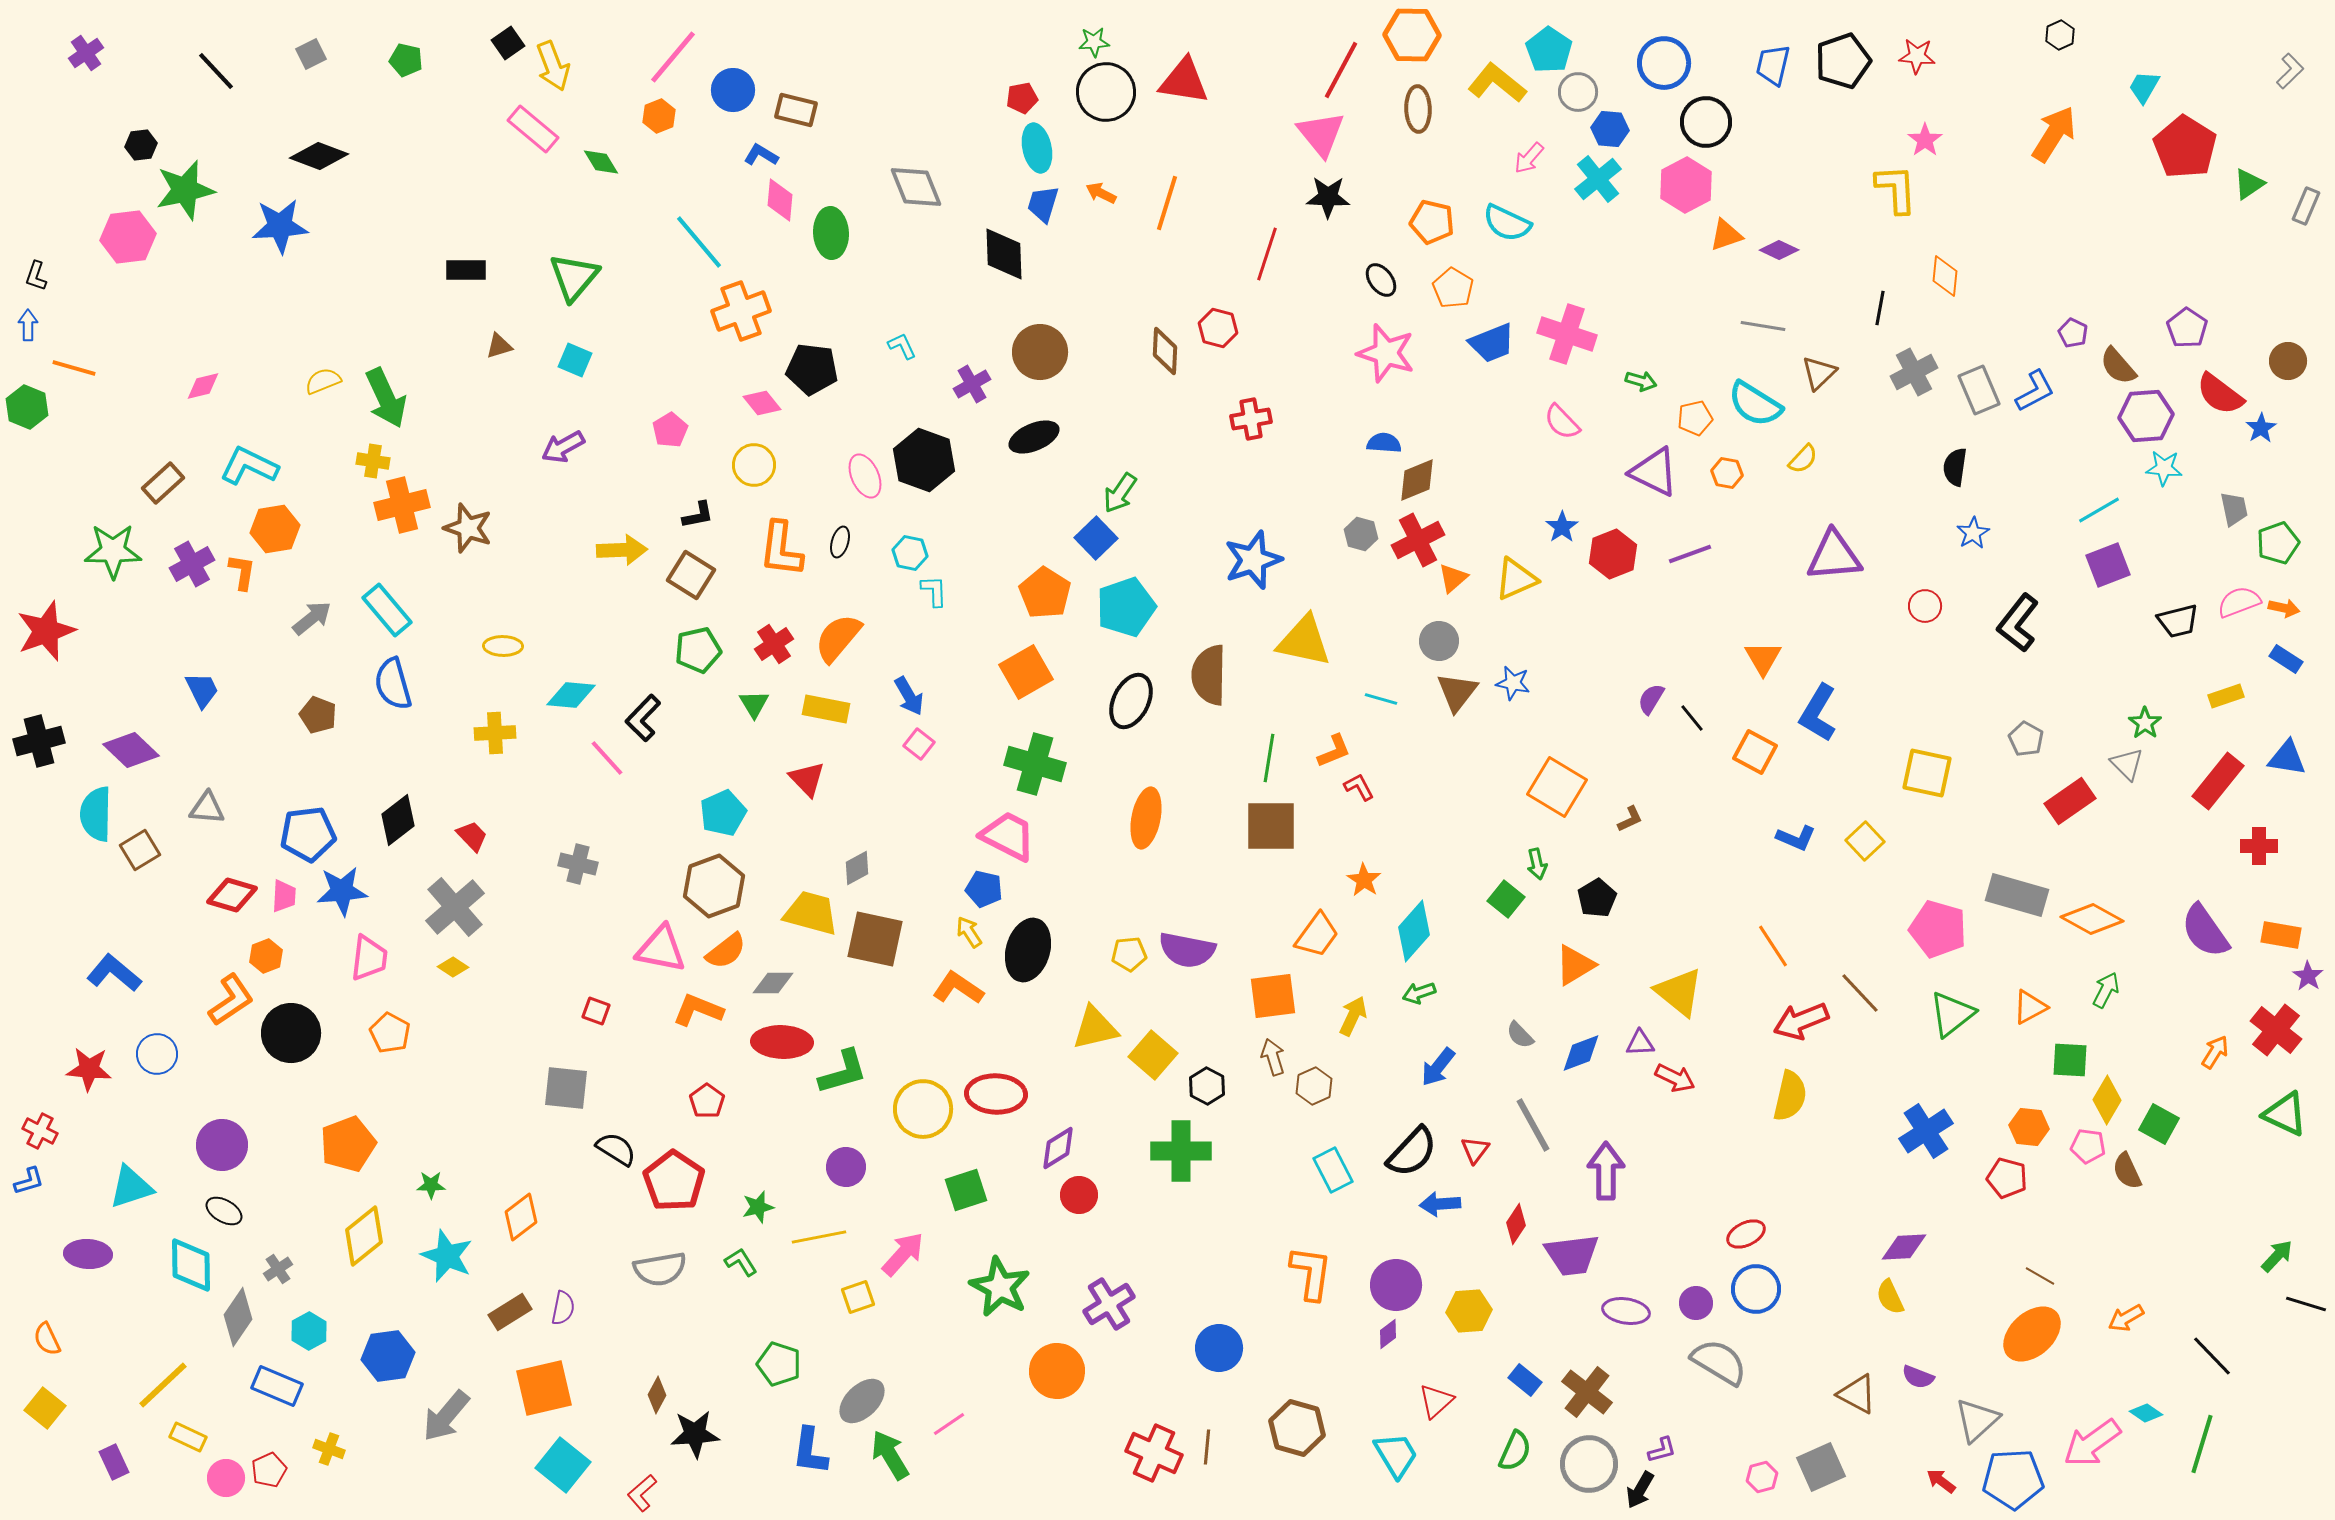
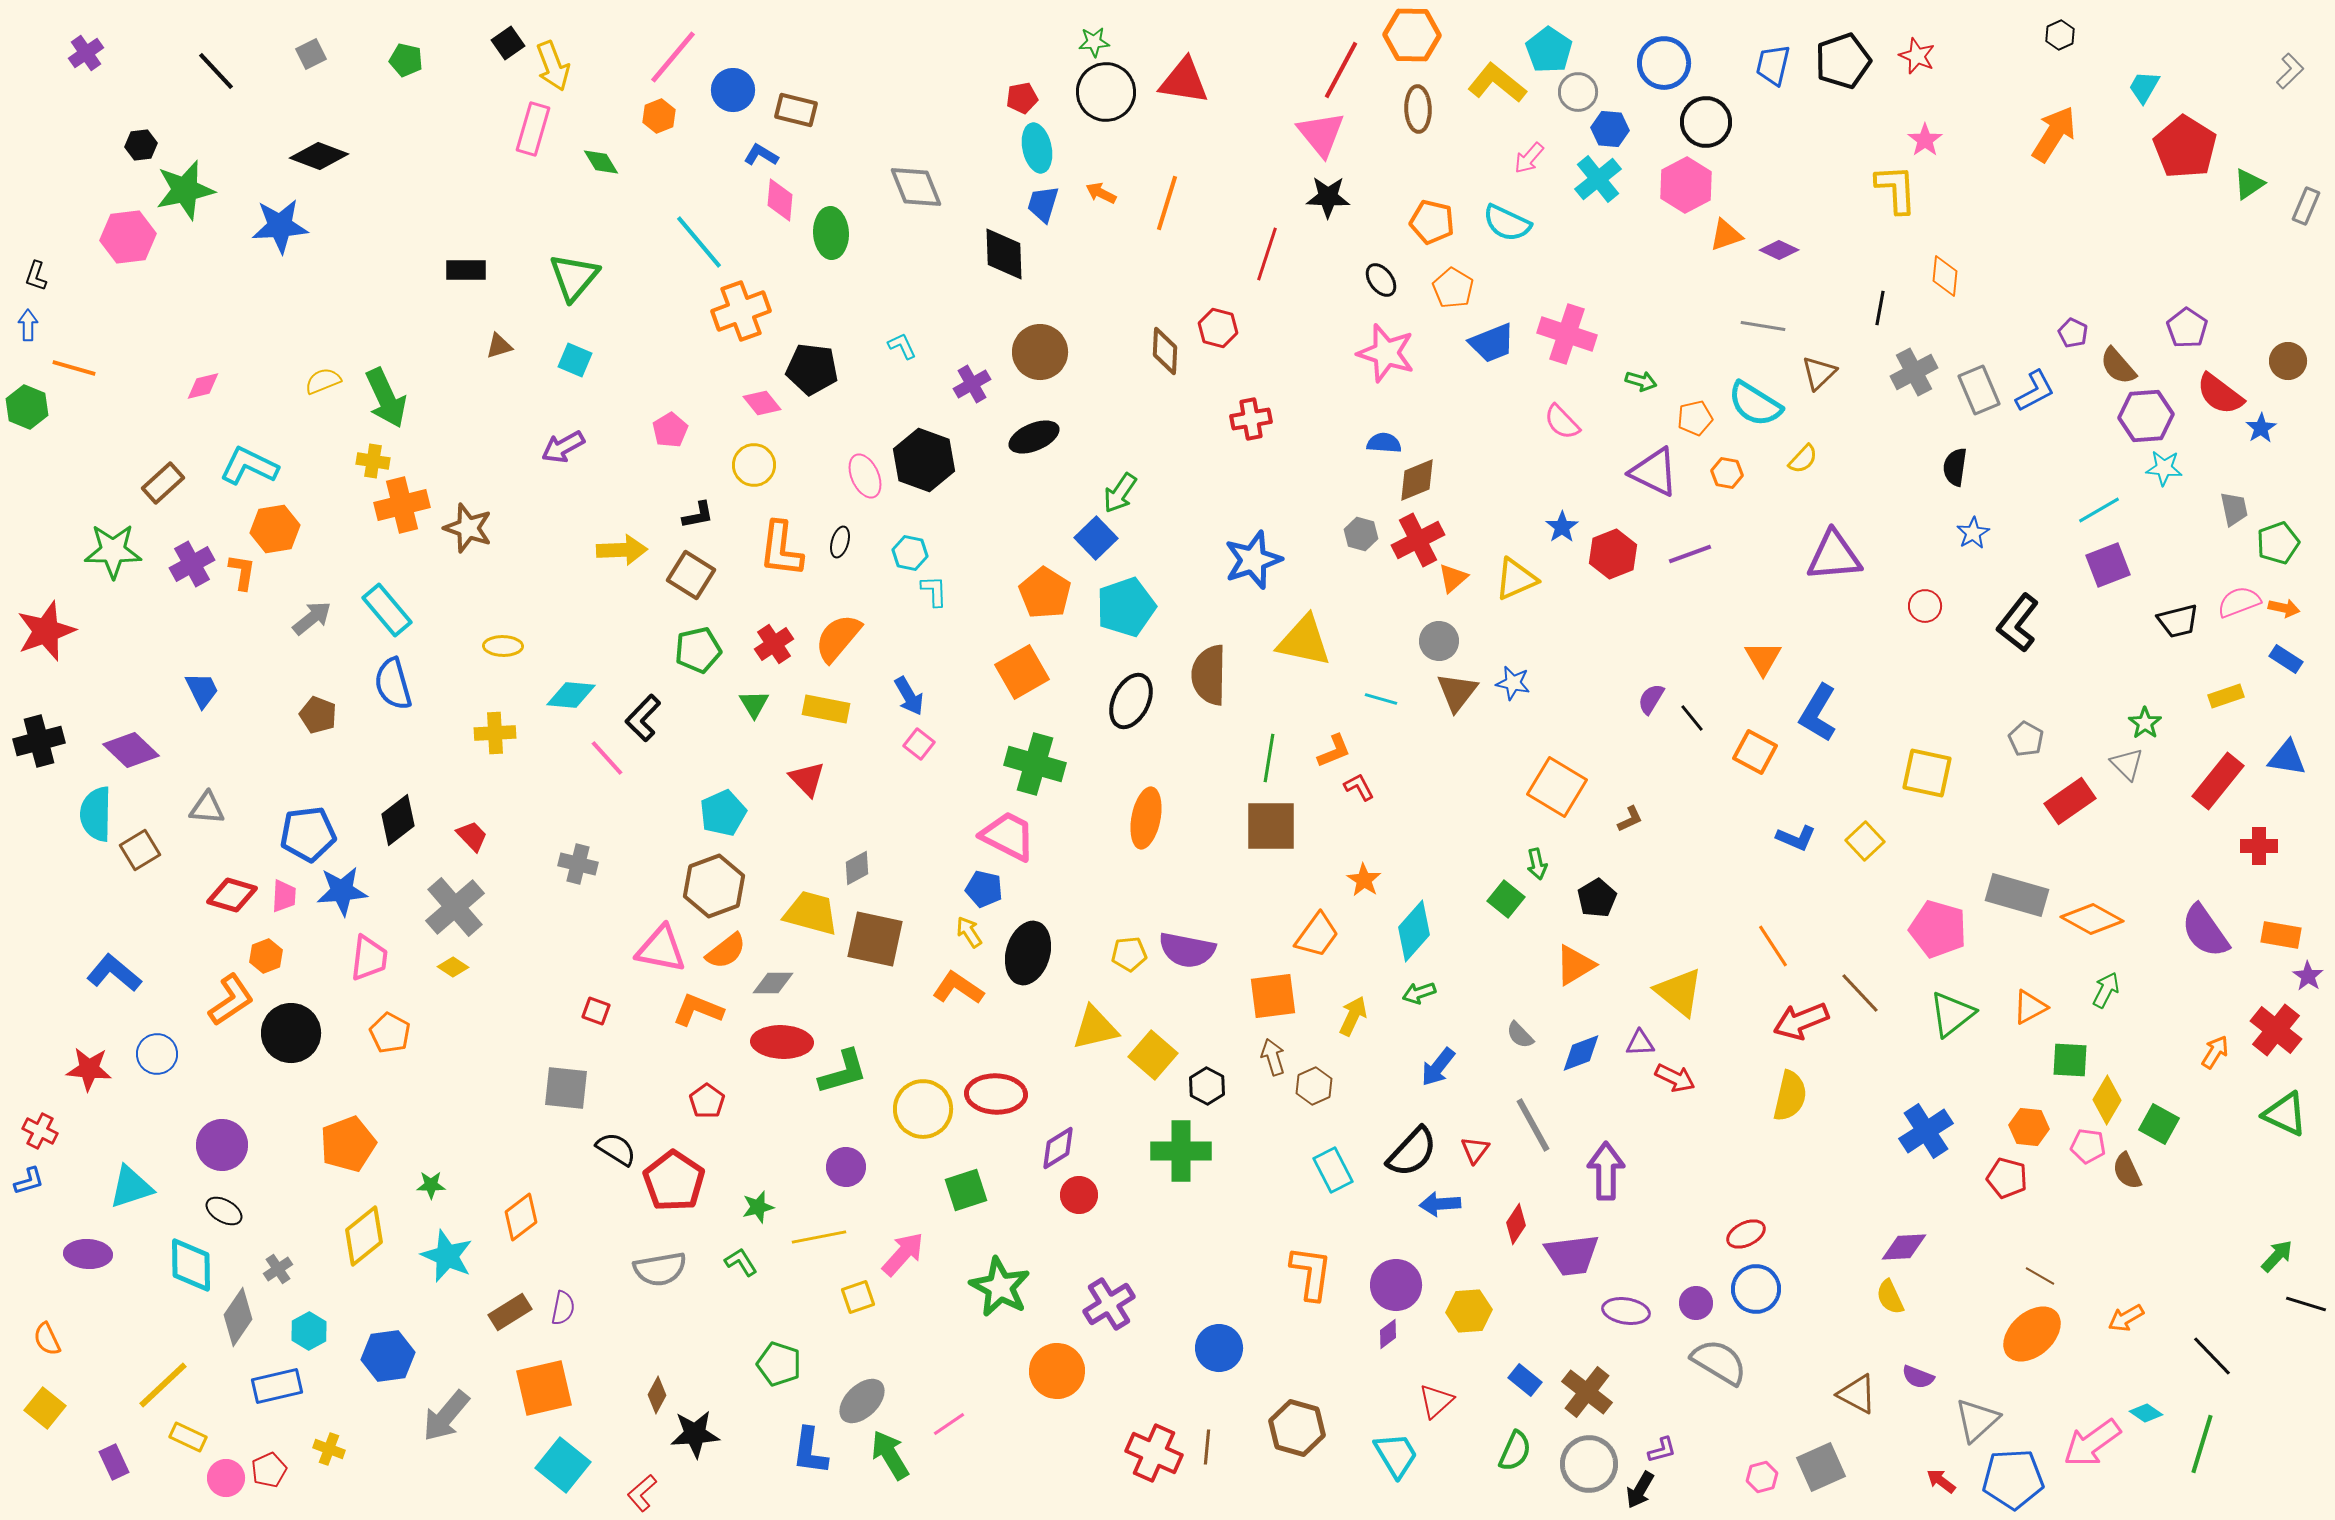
red star at (1917, 56): rotated 18 degrees clockwise
pink rectangle at (533, 129): rotated 66 degrees clockwise
orange square at (1026, 672): moved 4 px left
black ellipse at (1028, 950): moved 3 px down
blue rectangle at (277, 1386): rotated 36 degrees counterclockwise
